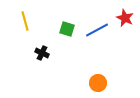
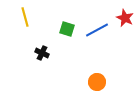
yellow line: moved 4 px up
orange circle: moved 1 px left, 1 px up
